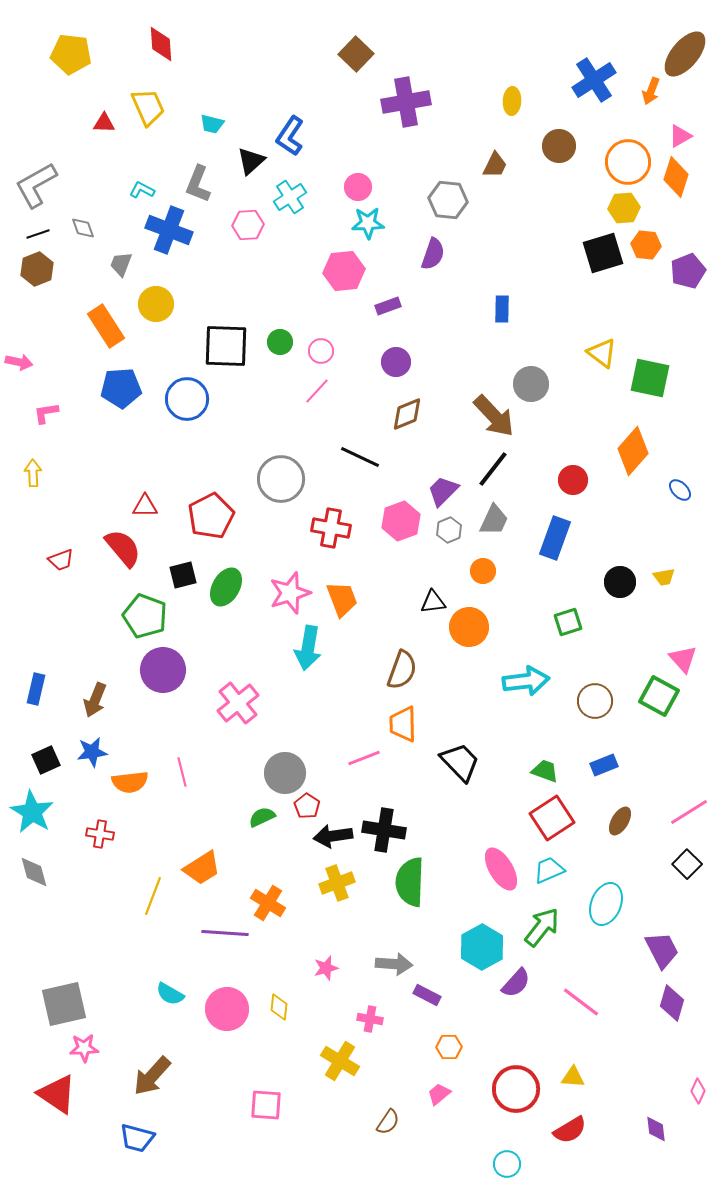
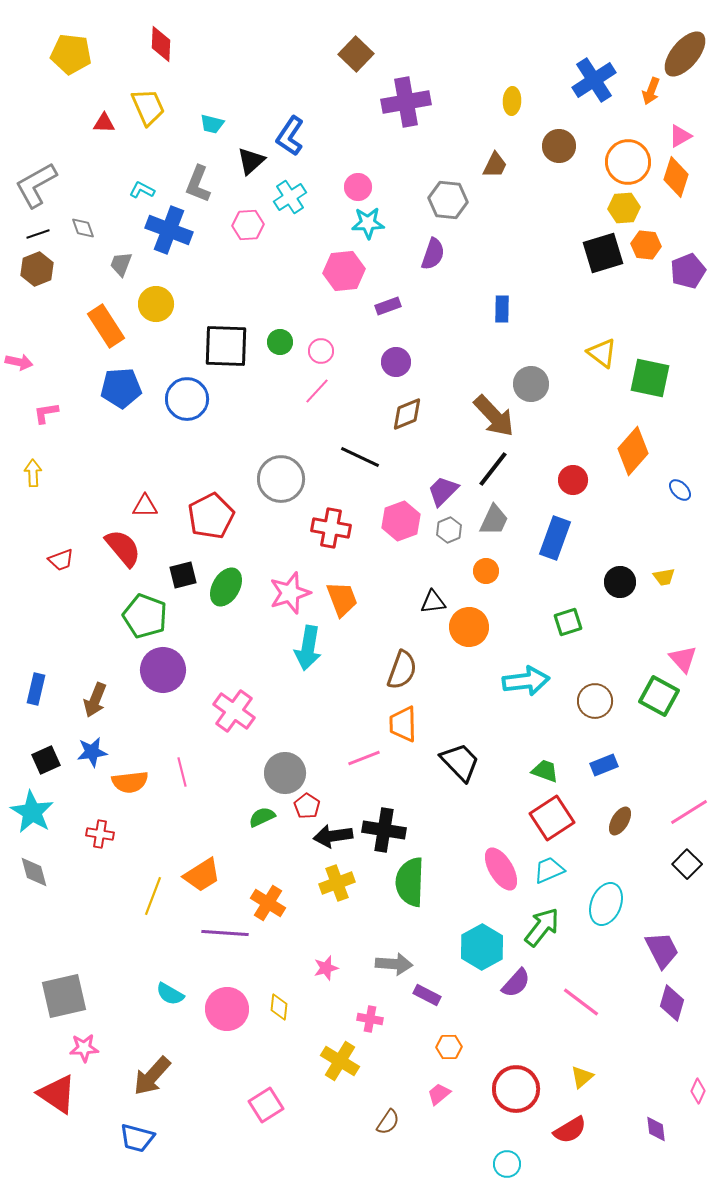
red diamond at (161, 44): rotated 6 degrees clockwise
orange circle at (483, 571): moved 3 px right
pink cross at (238, 703): moved 4 px left, 8 px down; rotated 15 degrees counterclockwise
orange trapezoid at (202, 868): moved 7 px down
gray square at (64, 1004): moved 8 px up
yellow triangle at (573, 1077): moved 9 px right; rotated 45 degrees counterclockwise
pink square at (266, 1105): rotated 36 degrees counterclockwise
